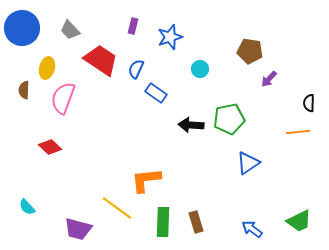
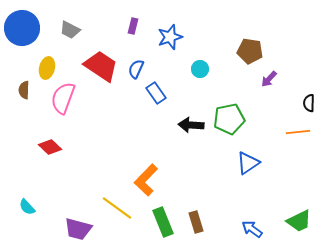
gray trapezoid: rotated 20 degrees counterclockwise
red trapezoid: moved 6 px down
blue rectangle: rotated 20 degrees clockwise
orange L-shape: rotated 40 degrees counterclockwise
green rectangle: rotated 24 degrees counterclockwise
